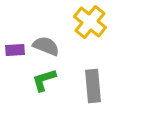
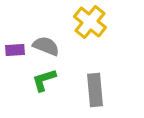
gray rectangle: moved 2 px right, 4 px down
